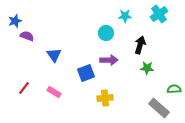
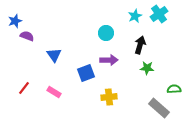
cyan star: moved 10 px right; rotated 24 degrees counterclockwise
yellow cross: moved 4 px right, 1 px up
